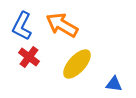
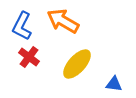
orange arrow: moved 1 px right, 4 px up
